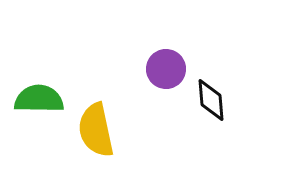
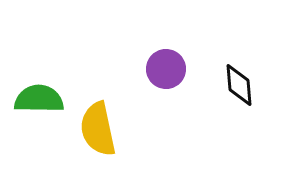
black diamond: moved 28 px right, 15 px up
yellow semicircle: moved 2 px right, 1 px up
